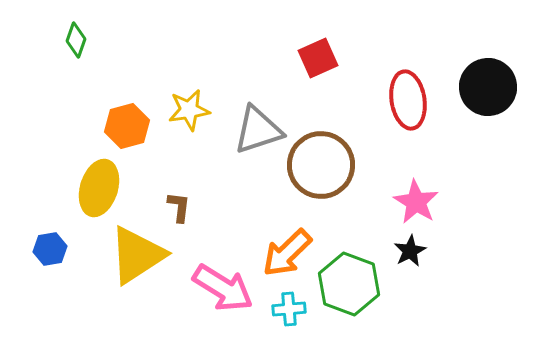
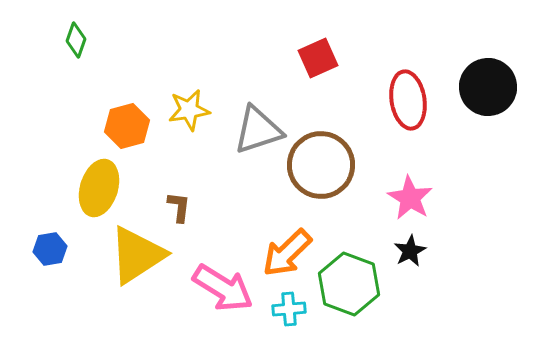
pink star: moved 6 px left, 4 px up
